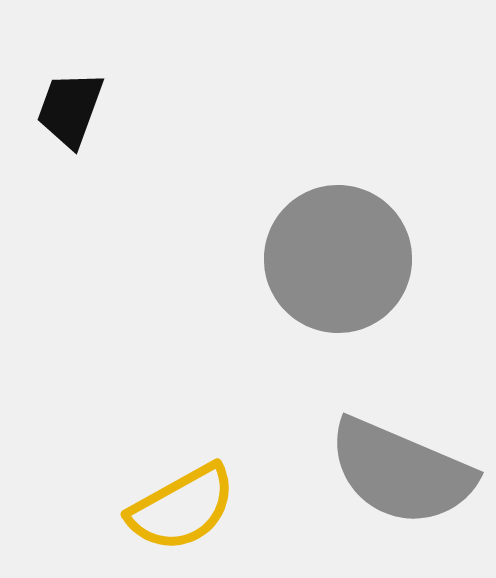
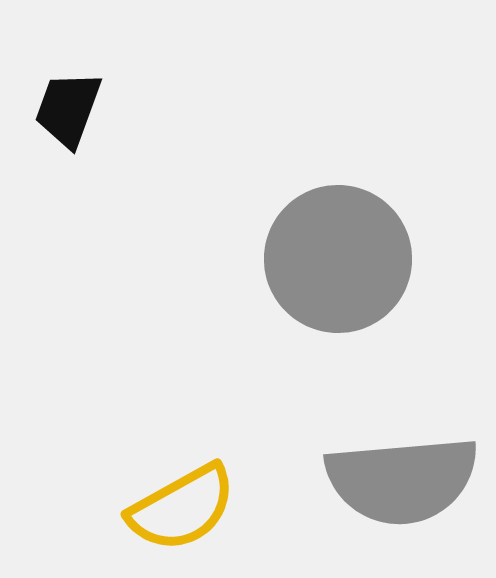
black trapezoid: moved 2 px left
gray semicircle: moved 1 px right, 8 px down; rotated 28 degrees counterclockwise
